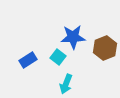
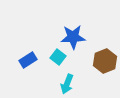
brown hexagon: moved 13 px down
cyan arrow: moved 1 px right
